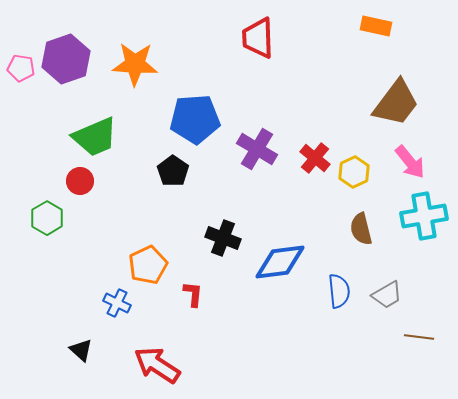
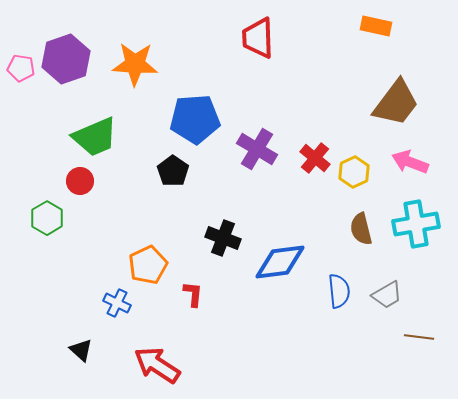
pink arrow: rotated 150 degrees clockwise
cyan cross: moved 8 px left, 8 px down
